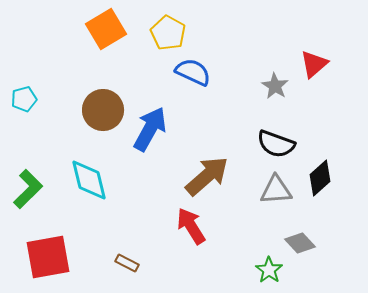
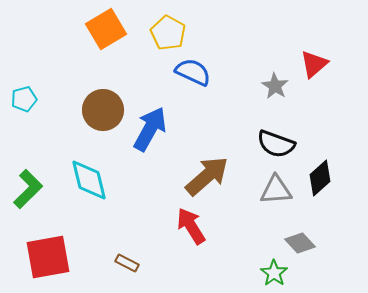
green star: moved 5 px right, 3 px down
